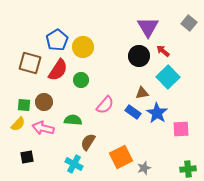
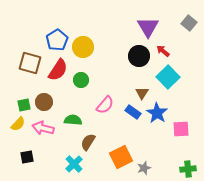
brown triangle: rotated 48 degrees counterclockwise
green square: rotated 16 degrees counterclockwise
cyan cross: rotated 18 degrees clockwise
